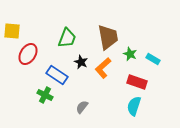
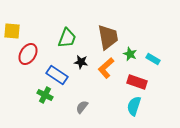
black star: rotated 16 degrees counterclockwise
orange L-shape: moved 3 px right
